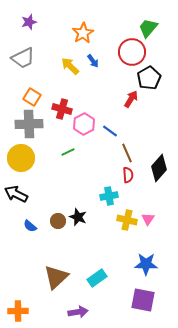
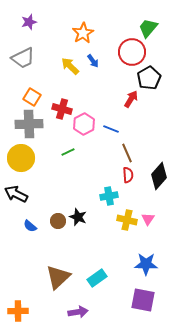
blue line: moved 1 px right, 2 px up; rotated 14 degrees counterclockwise
black diamond: moved 8 px down
brown triangle: moved 2 px right
